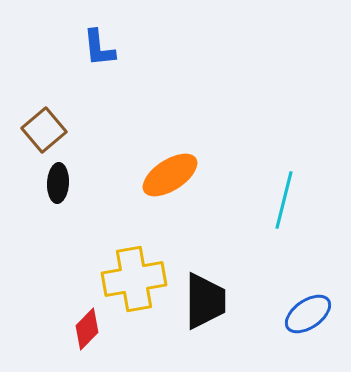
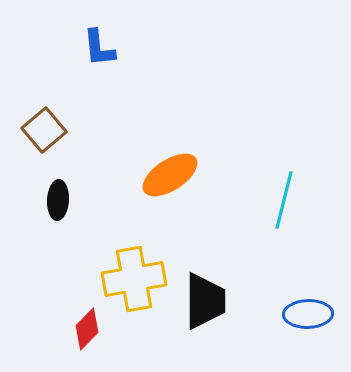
black ellipse: moved 17 px down
blue ellipse: rotated 33 degrees clockwise
